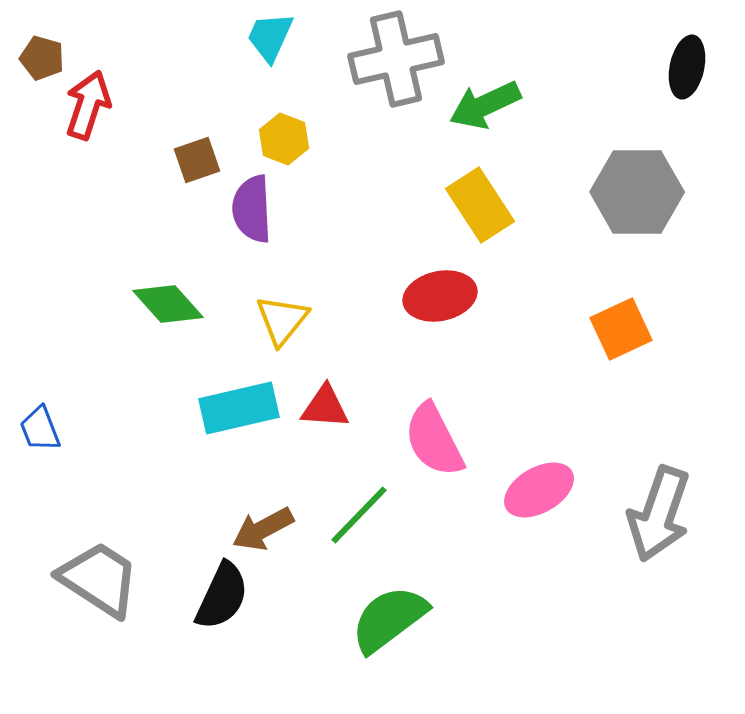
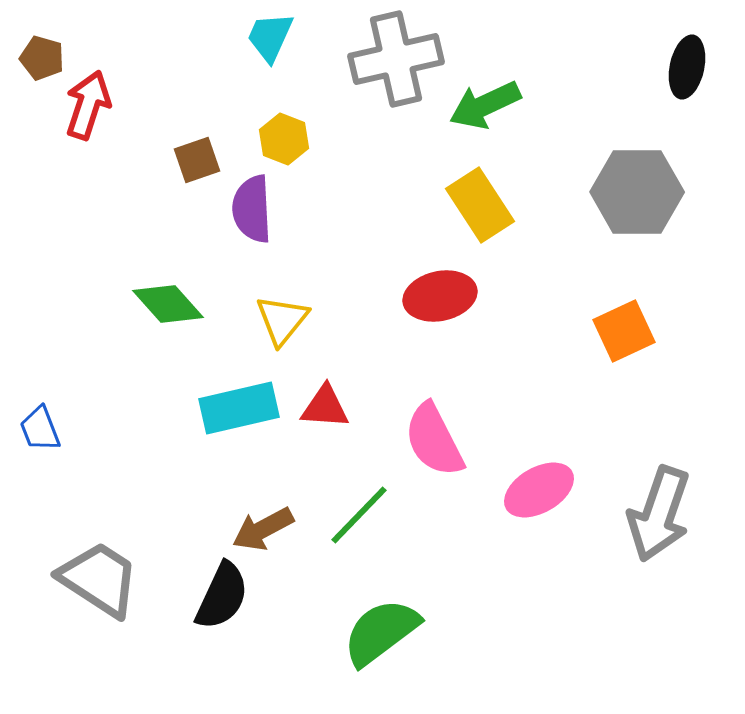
orange square: moved 3 px right, 2 px down
green semicircle: moved 8 px left, 13 px down
